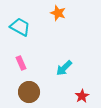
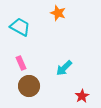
brown circle: moved 6 px up
